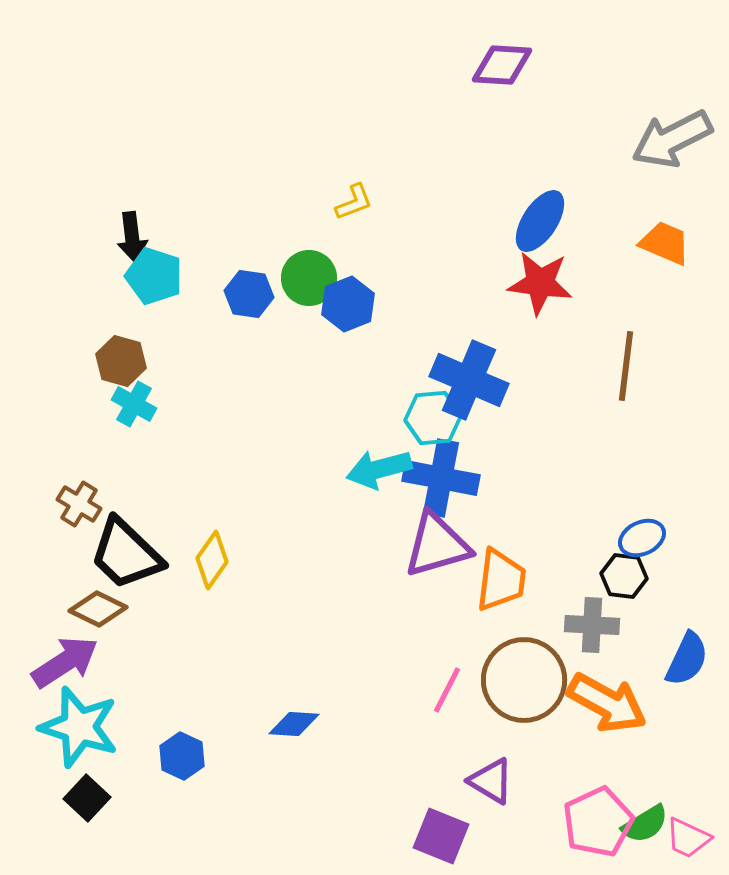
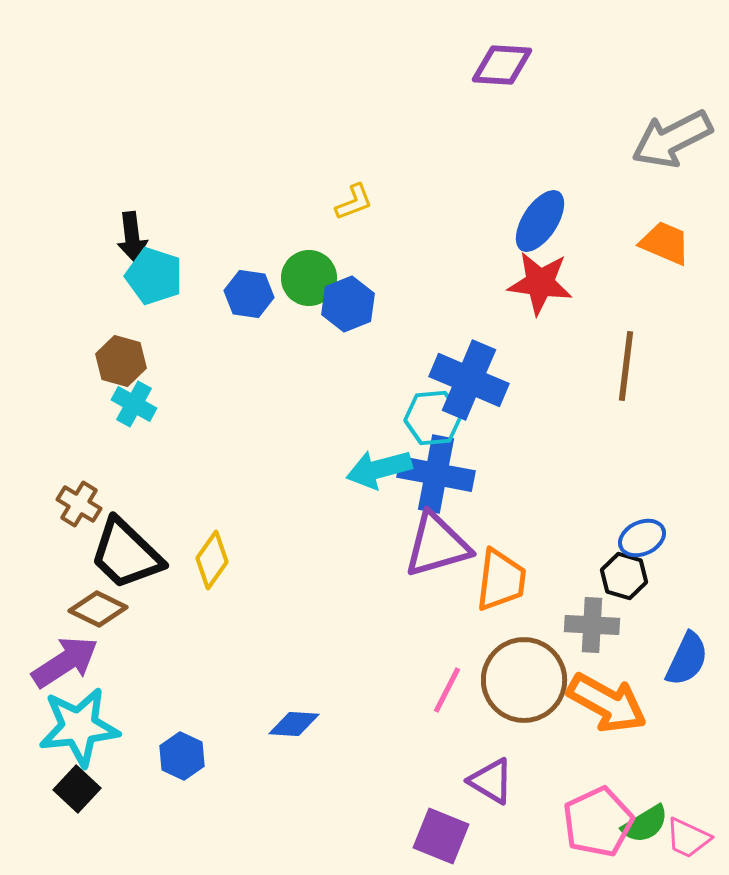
blue cross at (441, 478): moved 5 px left, 4 px up
black hexagon at (624, 576): rotated 9 degrees clockwise
cyan star at (79, 727): rotated 24 degrees counterclockwise
black square at (87, 798): moved 10 px left, 9 px up
